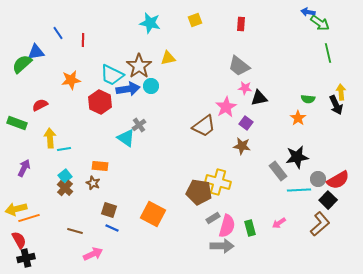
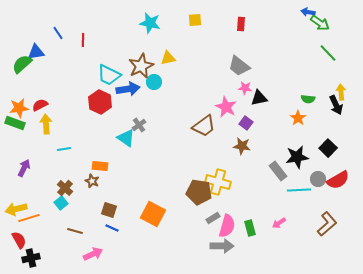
yellow square at (195, 20): rotated 16 degrees clockwise
green line at (328, 53): rotated 30 degrees counterclockwise
brown star at (139, 66): moved 2 px right; rotated 10 degrees clockwise
cyan trapezoid at (112, 75): moved 3 px left
orange star at (71, 80): moved 52 px left, 28 px down
cyan circle at (151, 86): moved 3 px right, 4 px up
pink star at (226, 107): rotated 15 degrees counterclockwise
green rectangle at (17, 123): moved 2 px left
yellow arrow at (50, 138): moved 4 px left, 14 px up
cyan square at (65, 176): moved 4 px left, 27 px down
brown star at (93, 183): moved 1 px left, 2 px up
black square at (328, 200): moved 52 px up
brown L-shape at (320, 224): moved 7 px right
black cross at (26, 258): moved 5 px right
